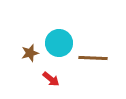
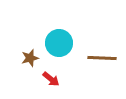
brown star: moved 5 px down
brown line: moved 9 px right
